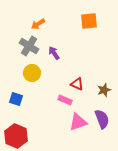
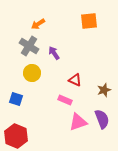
red triangle: moved 2 px left, 4 px up
